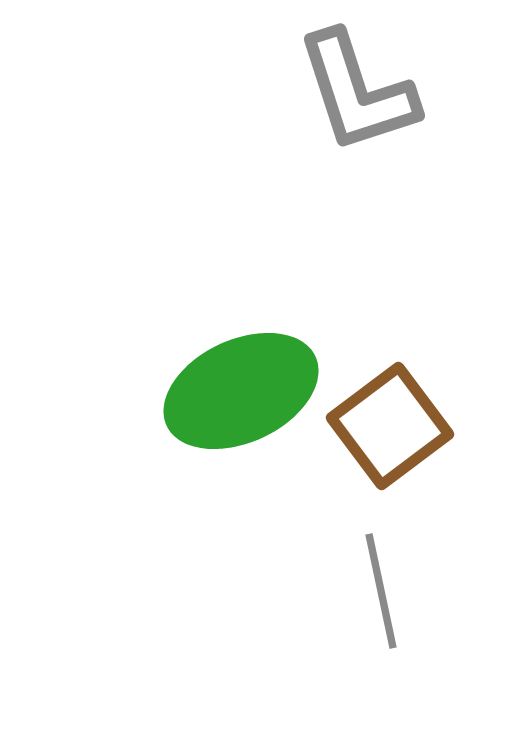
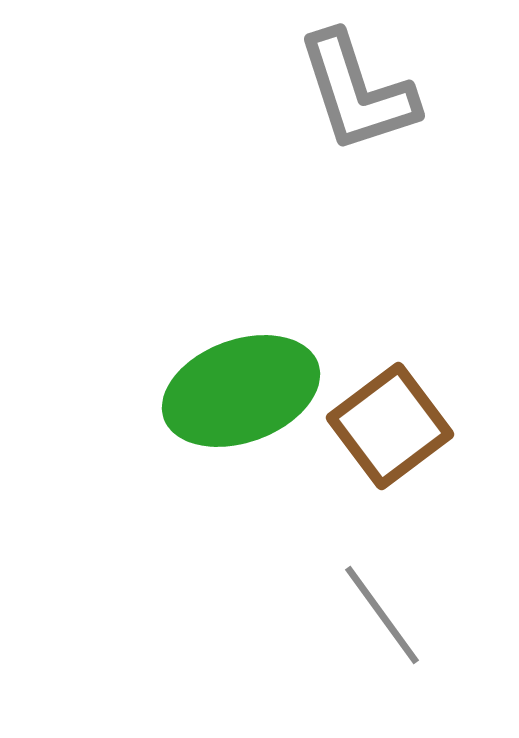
green ellipse: rotated 5 degrees clockwise
gray line: moved 1 px right, 24 px down; rotated 24 degrees counterclockwise
